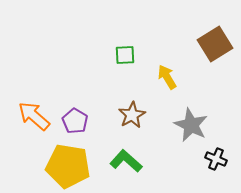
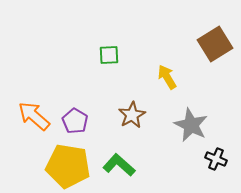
green square: moved 16 px left
green L-shape: moved 7 px left, 4 px down
